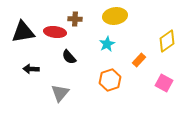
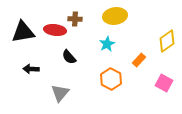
red ellipse: moved 2 px up
orange hexagon: moved 1 px right, 1 px up; rotated 15 degrees counterclockwise
